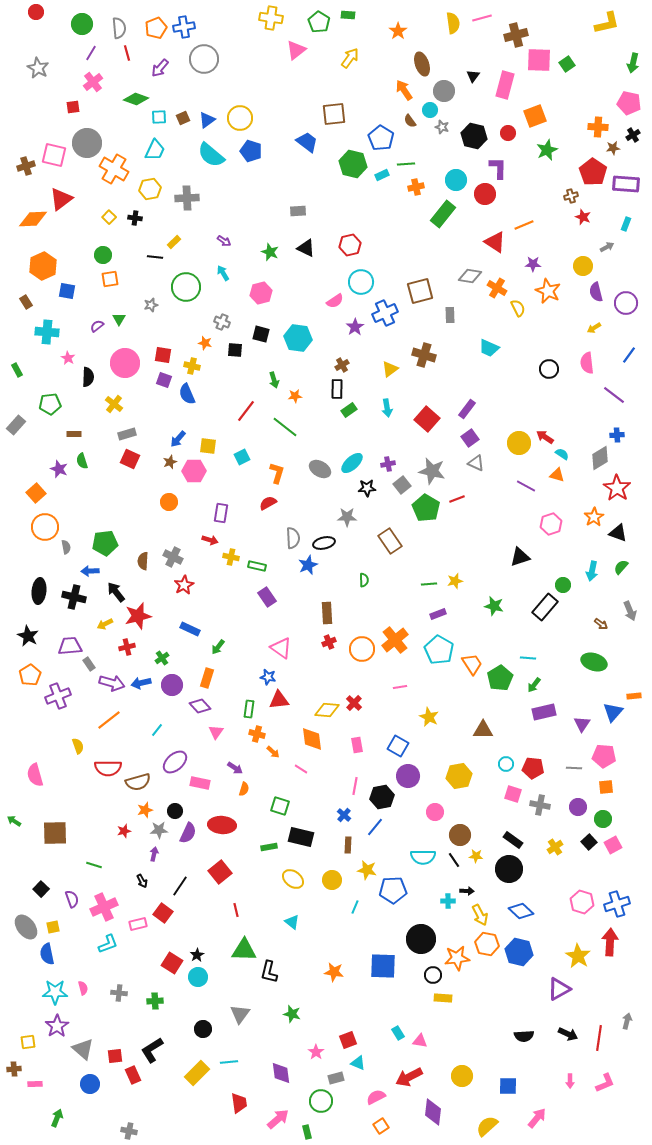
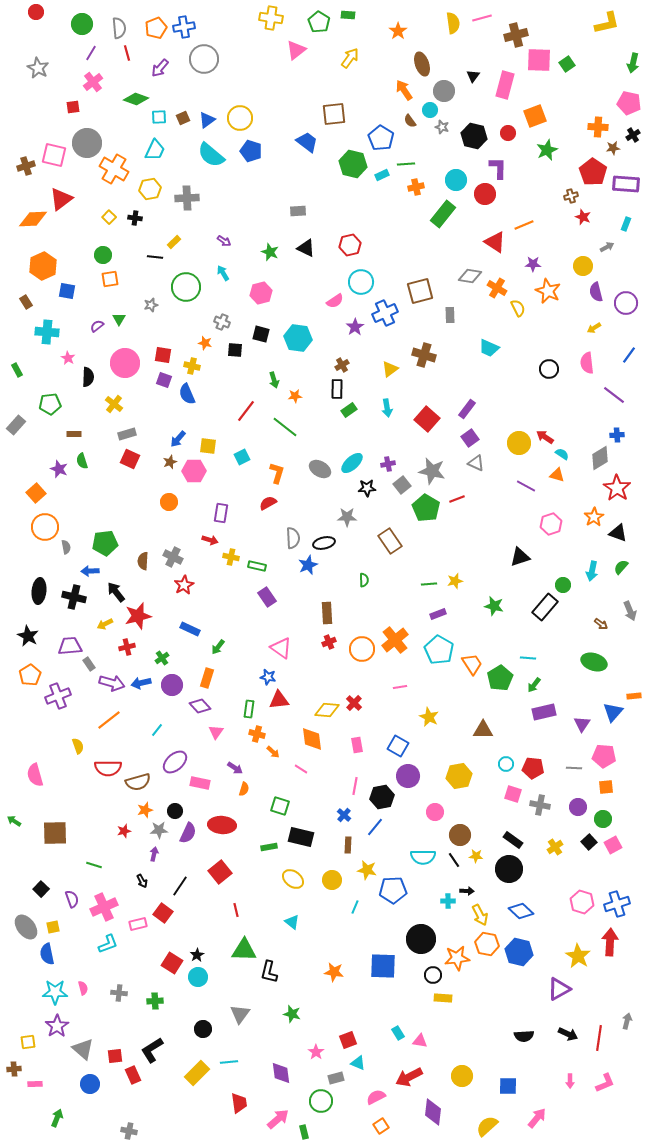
green rectangle at (307, 1132): moved 3 px left
